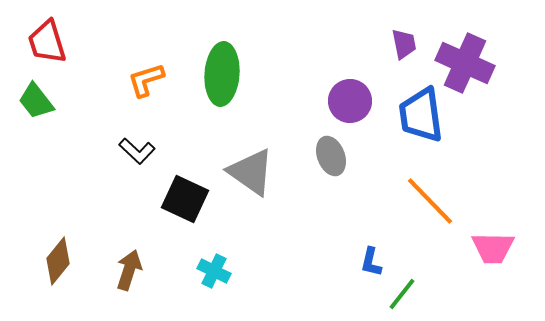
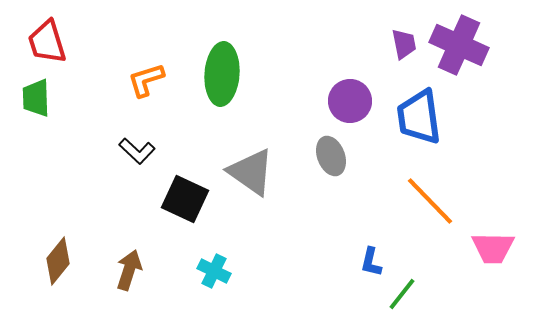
purple cross: moved 6 px left, 18 px up
green trapezoid: moved 3 px up; rotated 36 degrees clockwise
blue trapezoid: moved 2 px left, 2 px down
